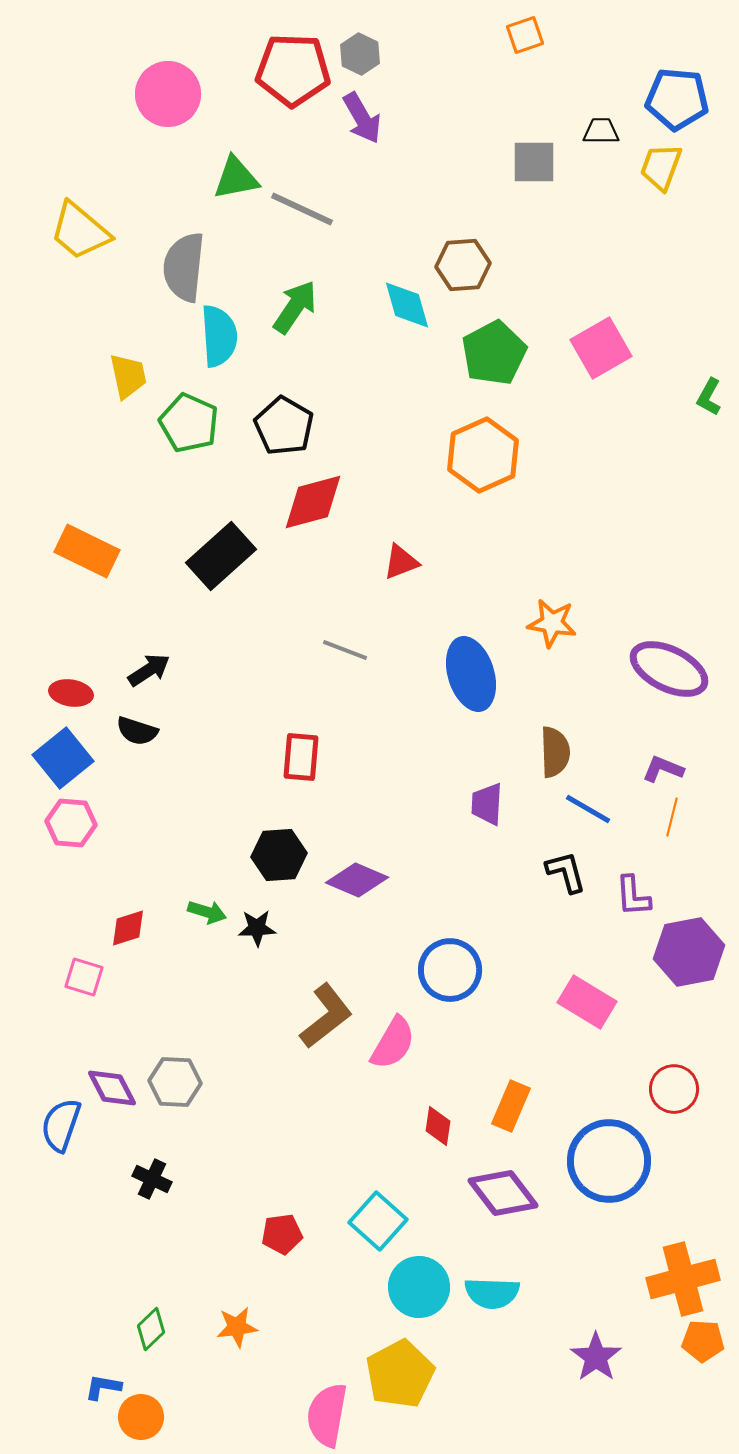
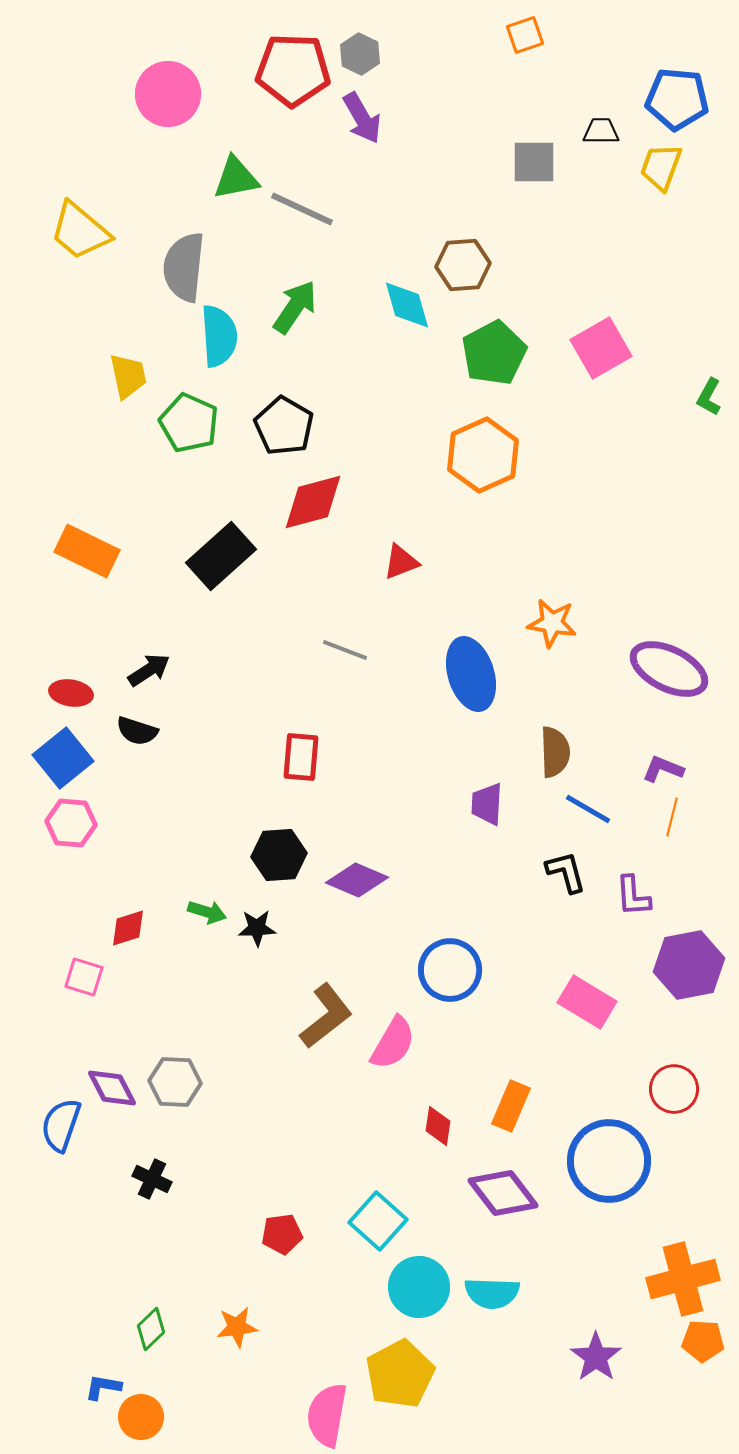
purple hexagon at (689, 952): moved 13 px down
